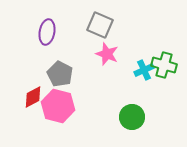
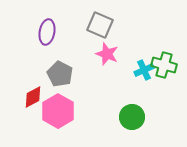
pink hexagon: moved 5 px down; rotated 16 degrees clockwise
